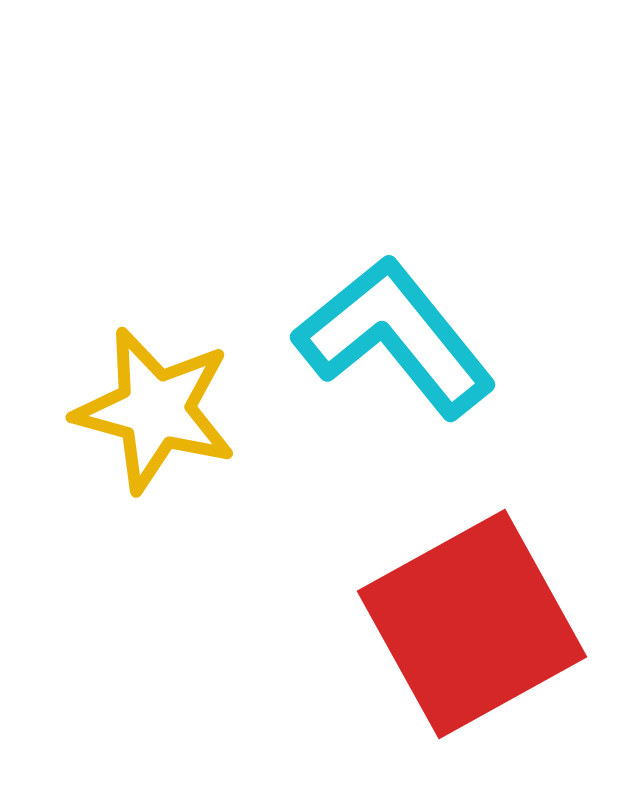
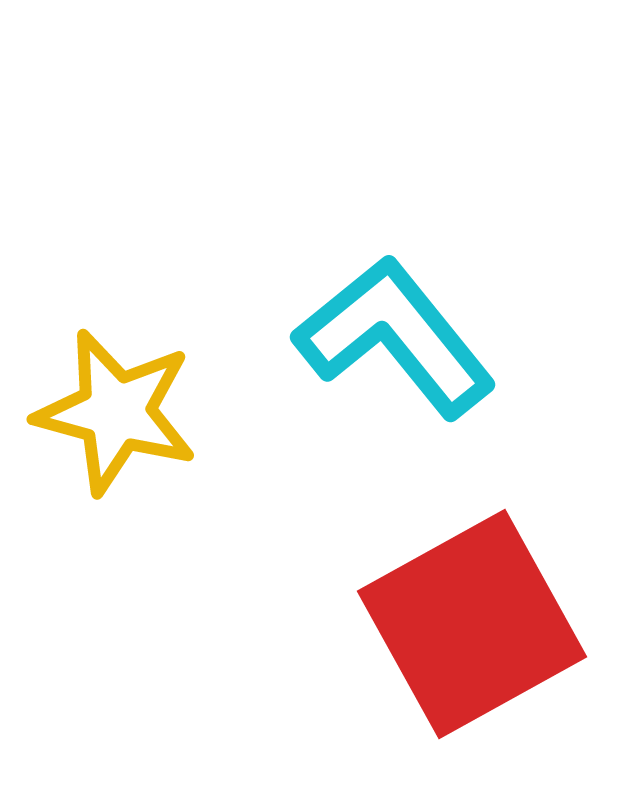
yellow star: moved 39 px left, 2 px down
